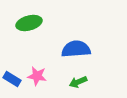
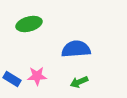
green ellipse: moved 1 px down
pink star: rotated 12 degrees counterclockwise
green arrow: moved 1 px right
